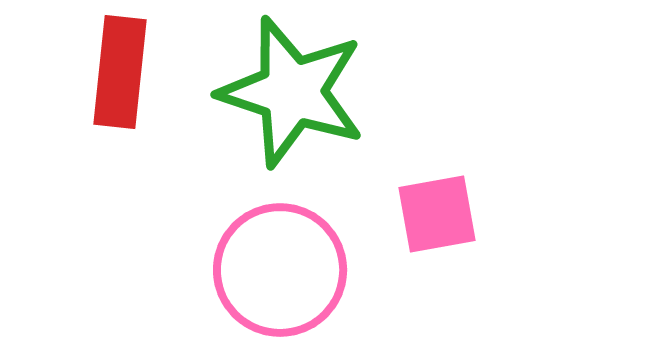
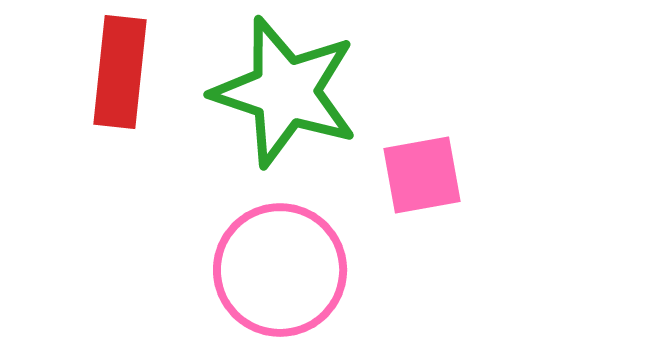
green star: moved 7 px left
pink square: moved 15 px left, 39 px up
